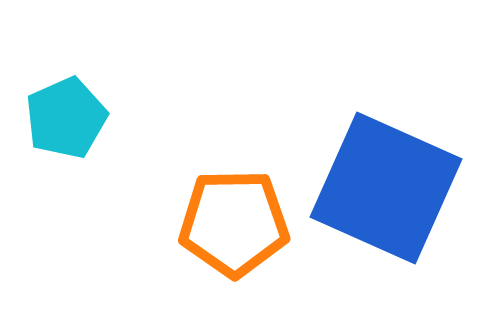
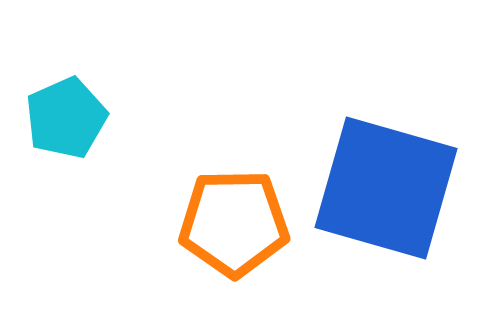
blue square: rotated 8 degrees counterclockwise
